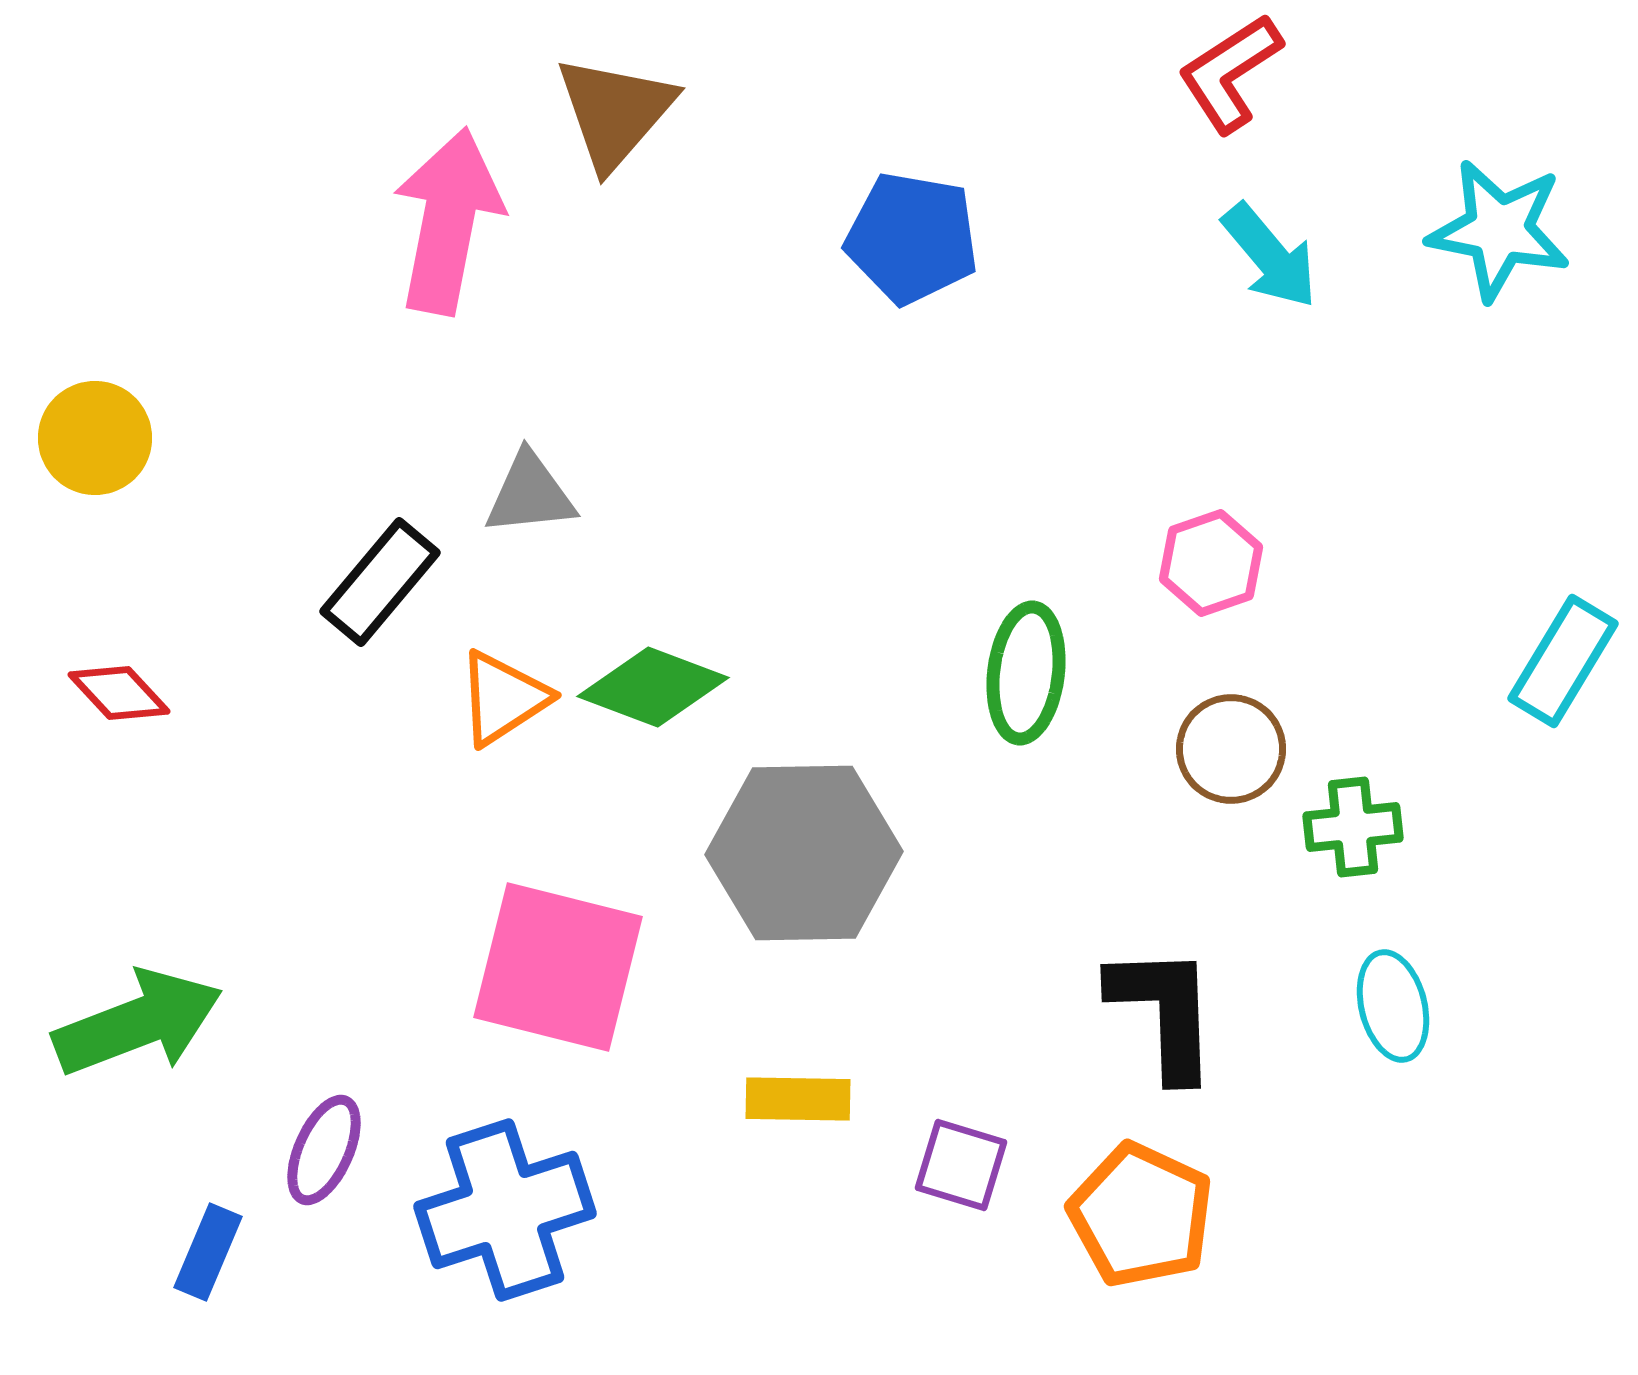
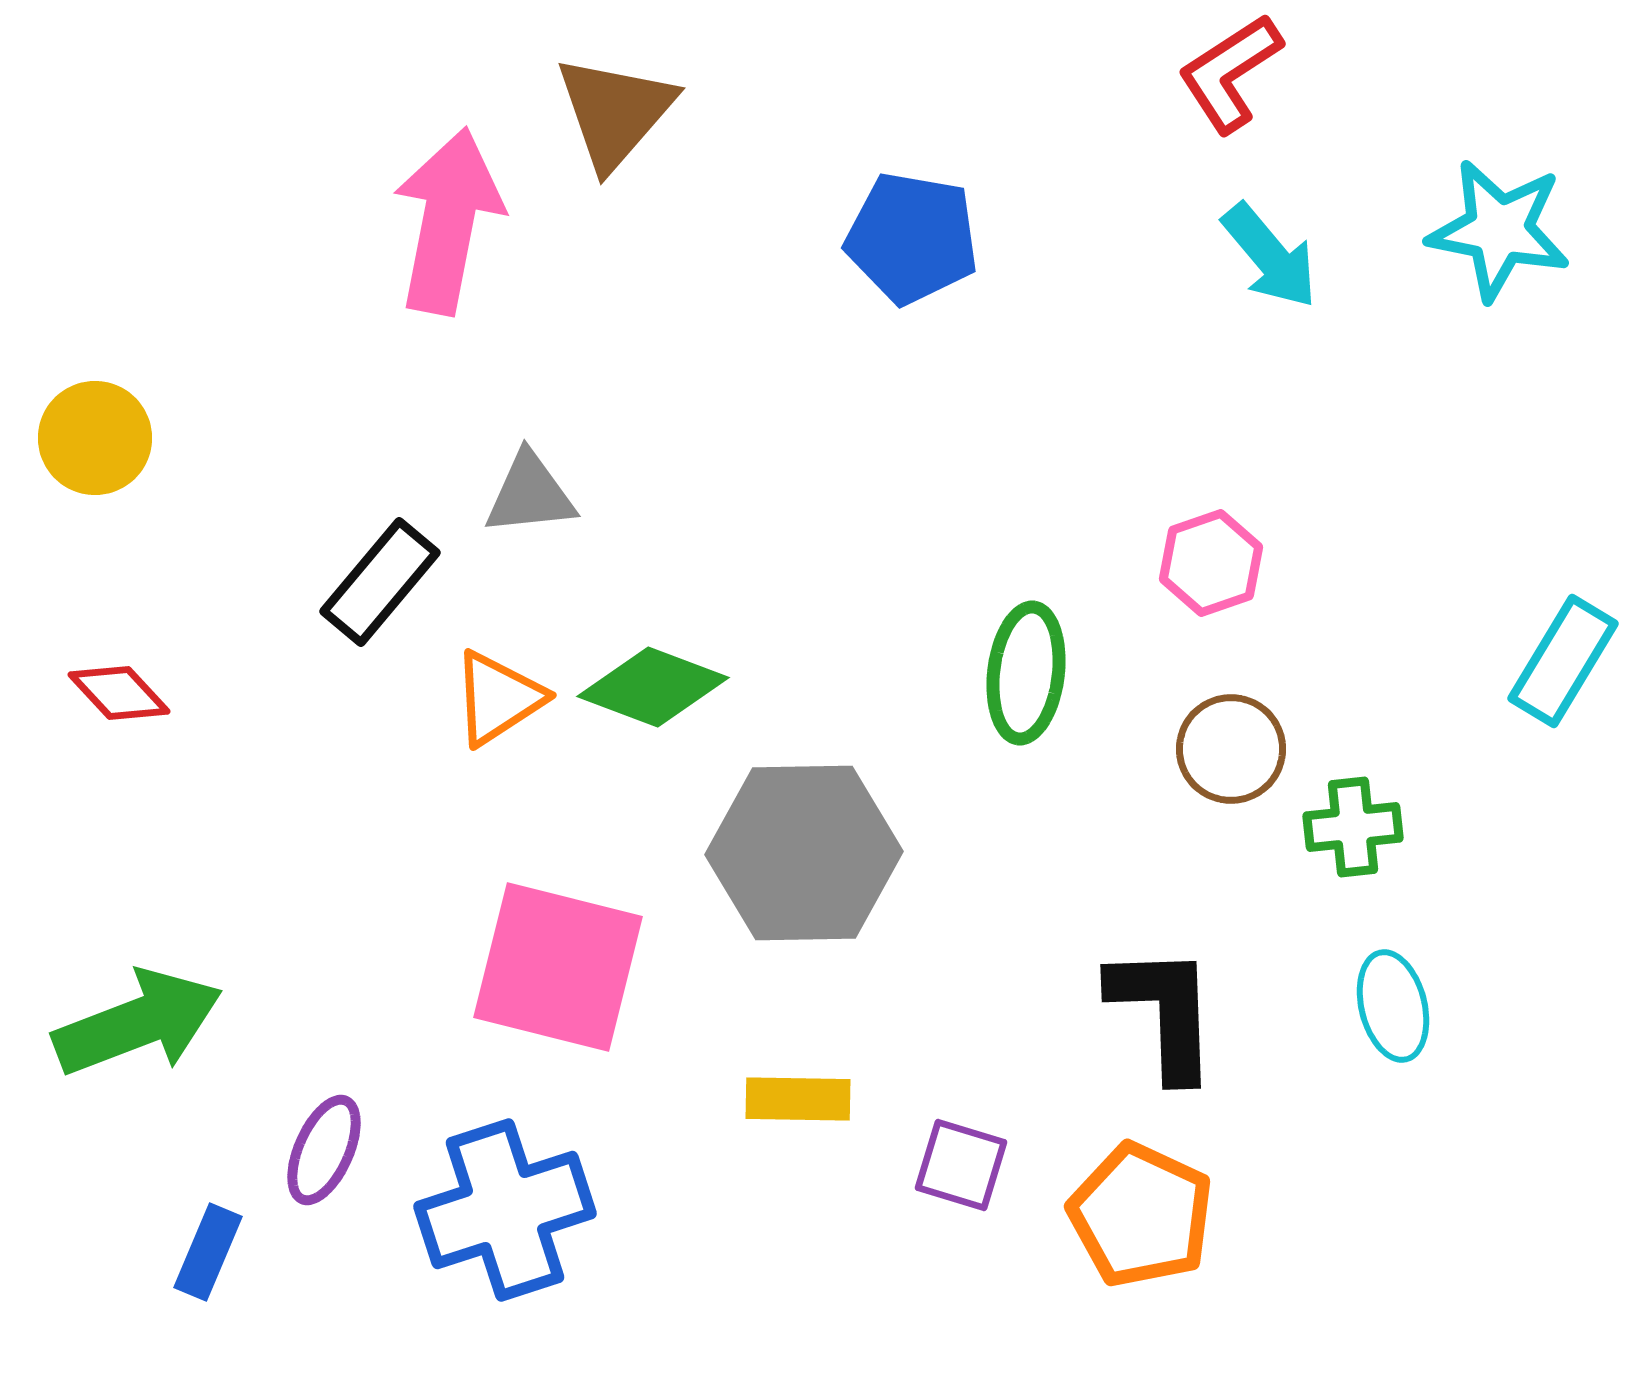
orange triangle: moved 5 px left
